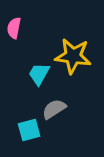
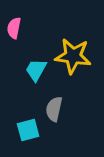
cyan trapezoid: moved 3 px left, 4 px up
gray semicircle: rotated 45 degrees counterclockwise
cyan square: moved 1 px left
